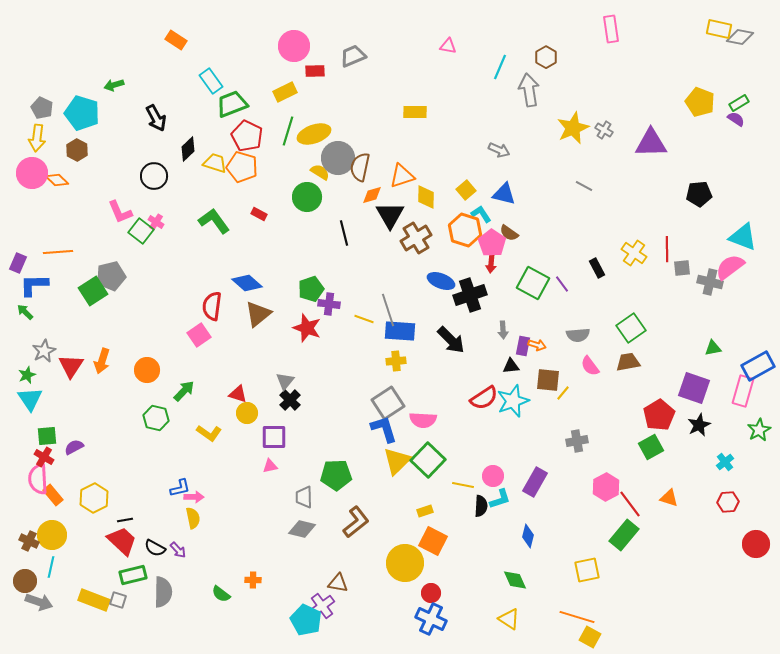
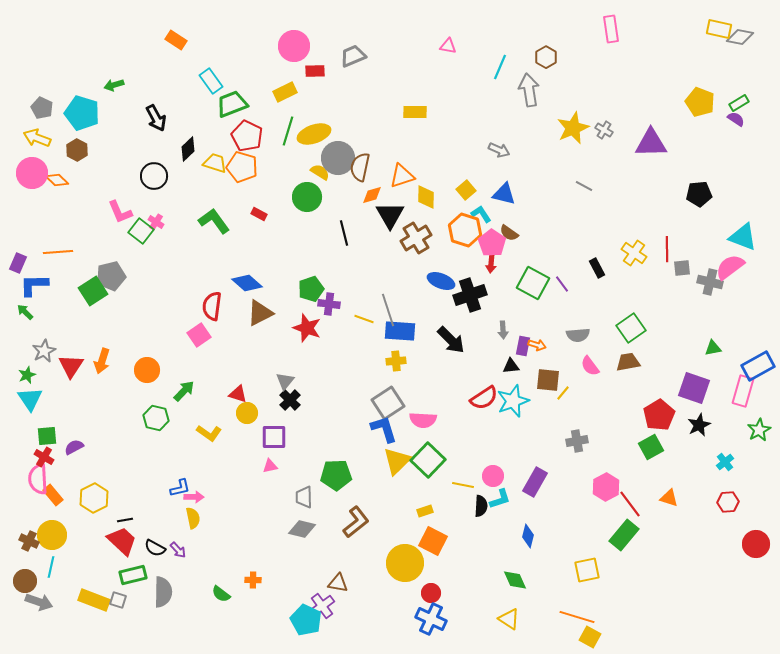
yellow arrow at (37, 138): rotated 104 degrees clockwise
brown triangle at (258, 314): moved 2 px right, 1 px up; rotated 12 degrees clockwise
